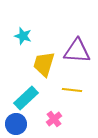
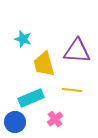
cyan star: moved 3 px down
yellow trapezoid: rotated 32 degrees counterclockwise
cyan rectangle: moved 5 px right; rotated 20 degrees clockwise
pink cross: moved 1 px right
blue circle: moved 1 px left, 2 px up
